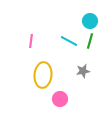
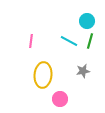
cyan circle: moved 3 px left
